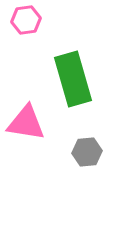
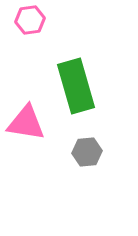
pink hexagon: moved 4 px right
green rectangle: moved 3 px right, 7 px down
